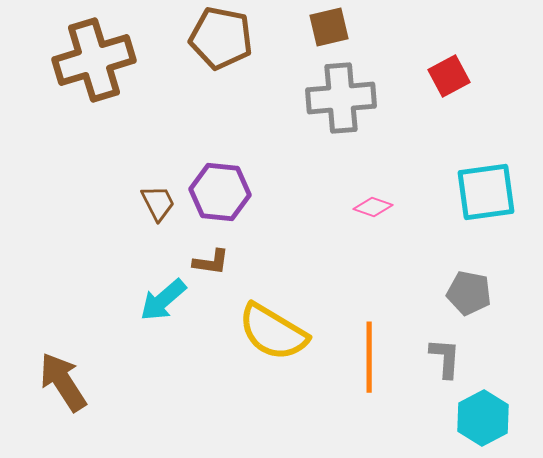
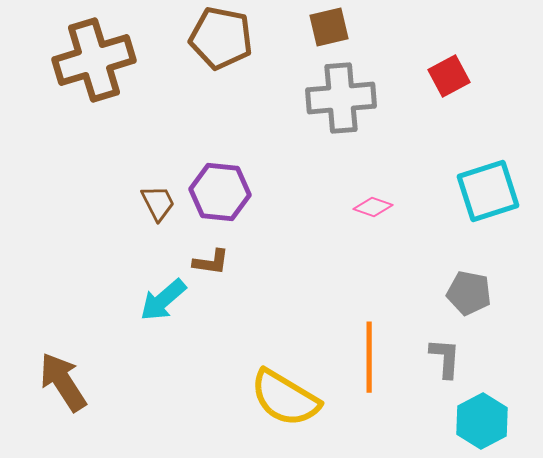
cyan square: moved 2 px right, 1 px up; rotated 10 degrees counterclockwise
yellow semicircle: moved 12 px right, 66 px down
cyan hexagon: moved 1 px left, 3 px down
